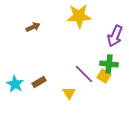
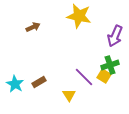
yellow star: rotated 15 degrees clockwise
green cross: moved 1 px right, 1 px down; rotated 24 degrees counterclockwise
purple line: moved 3 px down
yellow triangle: moved 2 px down
